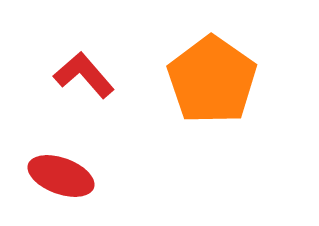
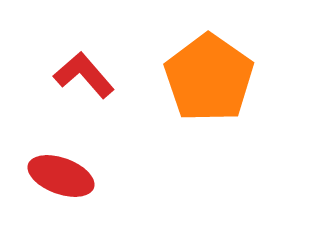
orange pentagon: moved 3 px left, 2 px up
